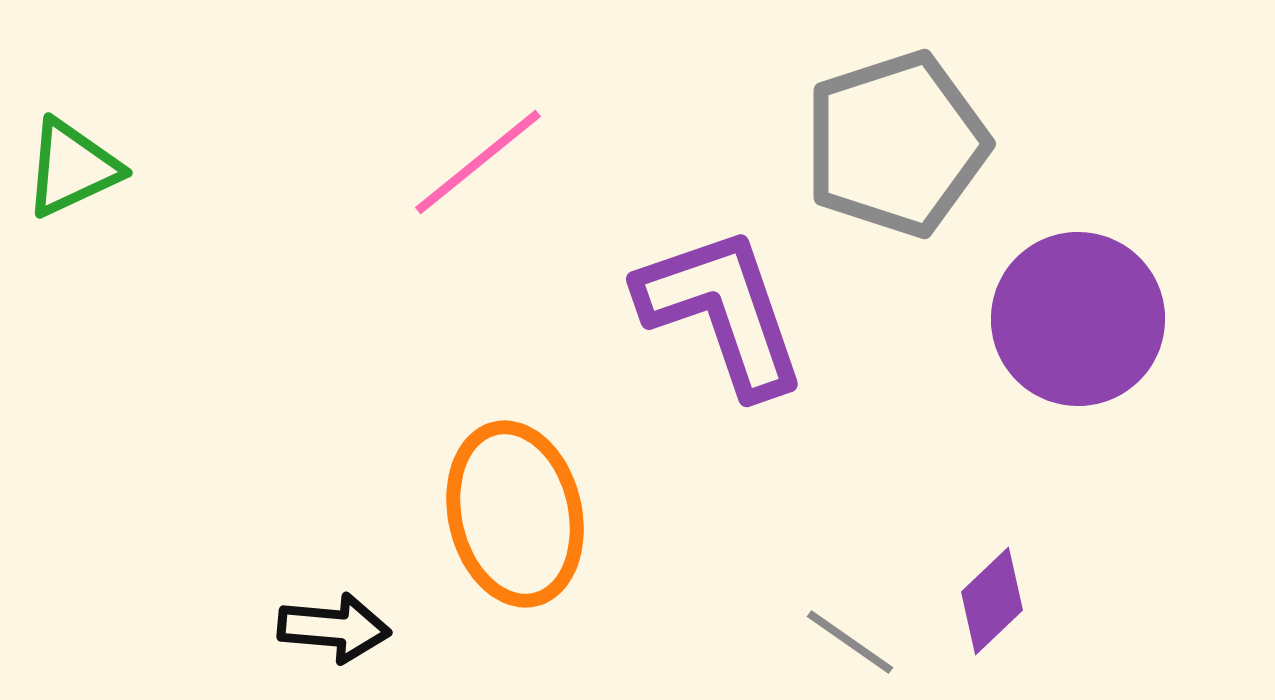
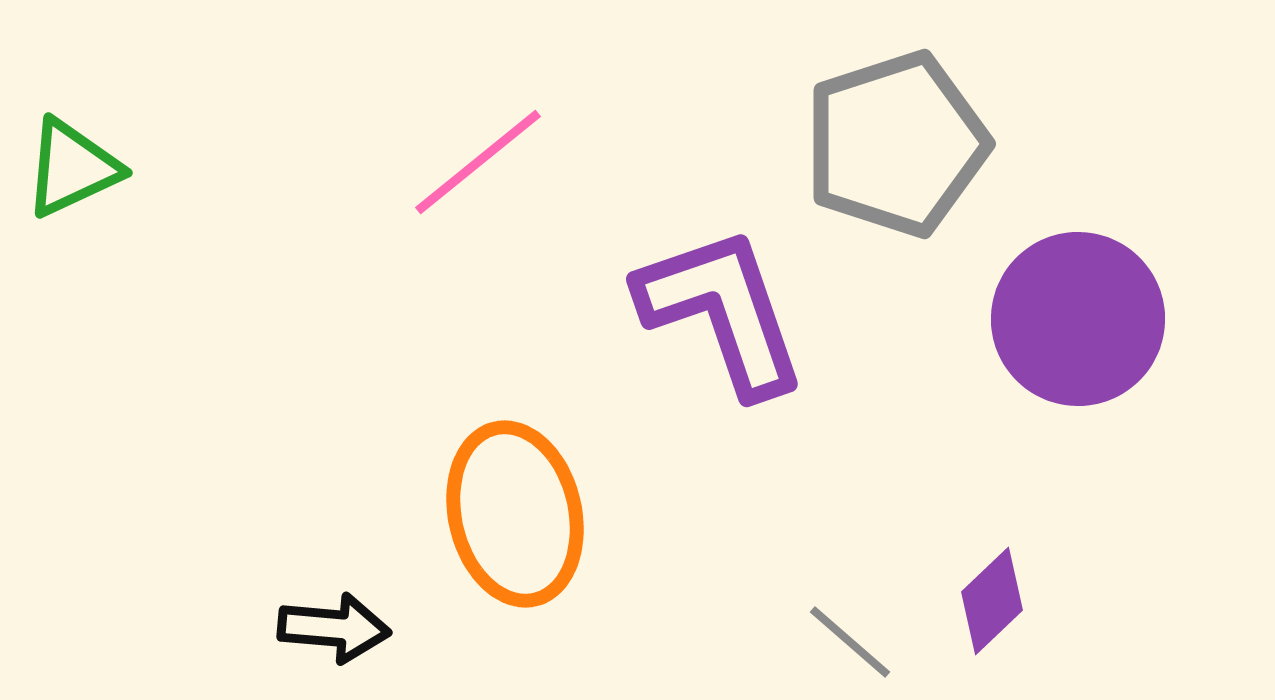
gray line: rotated 6 degrees clockwise
